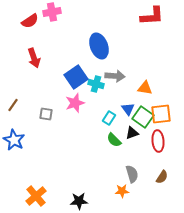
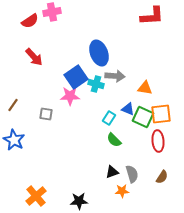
blue ellipse: moved 7 px down
red arrow: moved 1 px up; rotated 24 degrees counterclockwise
pink star: moved 5 px left, 7 px up; rotated 18 degrees clockwise
blue triangle: rotated 32 degrees counterclockwise
green square: rotated 10 degrees counterclockwise
black triangle: moved 20 px left, 39 px down
